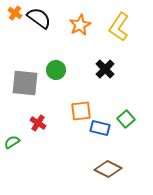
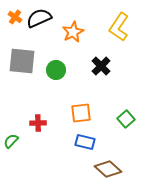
orange cross: moved 4 px down
black semicircle: rotated 60 degrees counterclockwise
orange star: moved 7 px left, 7 px down
black cross: moved 4 px left, 3 px up
gray square: moved 3 px left, 22 px up
orange square: moved 2 px down
red cross: rotated 35 degrees counterclockwise
blue rectangle: moved 15 px left, 14 px down
green semicircle: moved 1 px left, 1 px up; rotated 14 degrees counterclockwise
brown diamond: rotated 16 degrees clockwise
